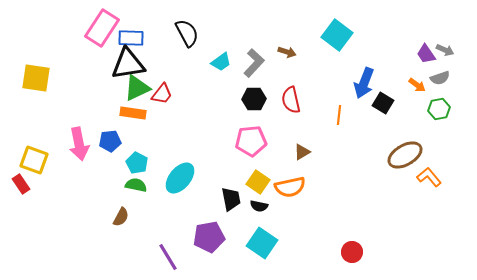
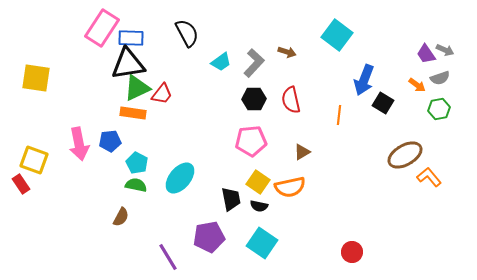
blue arrow at (364, 83): moved 3 px up
